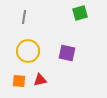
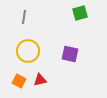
purple square: moved 3 px right, 1 px down
orange square: rotated 24 degrees clockwise
